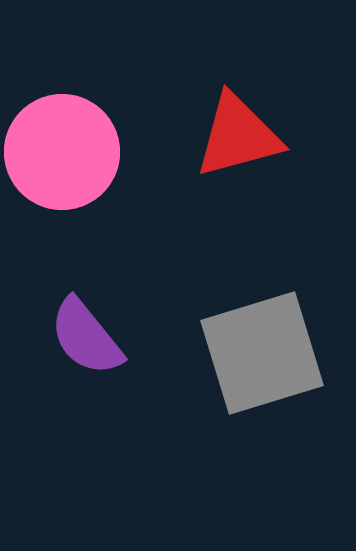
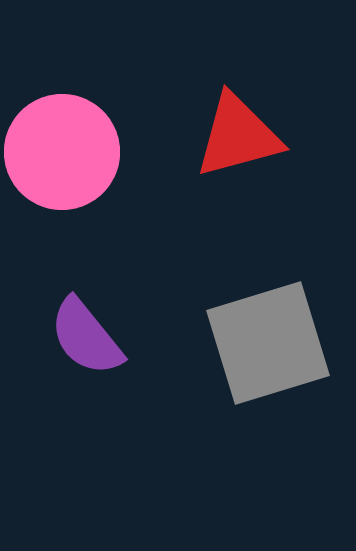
gray square: moved 6 px right, 10 px up
